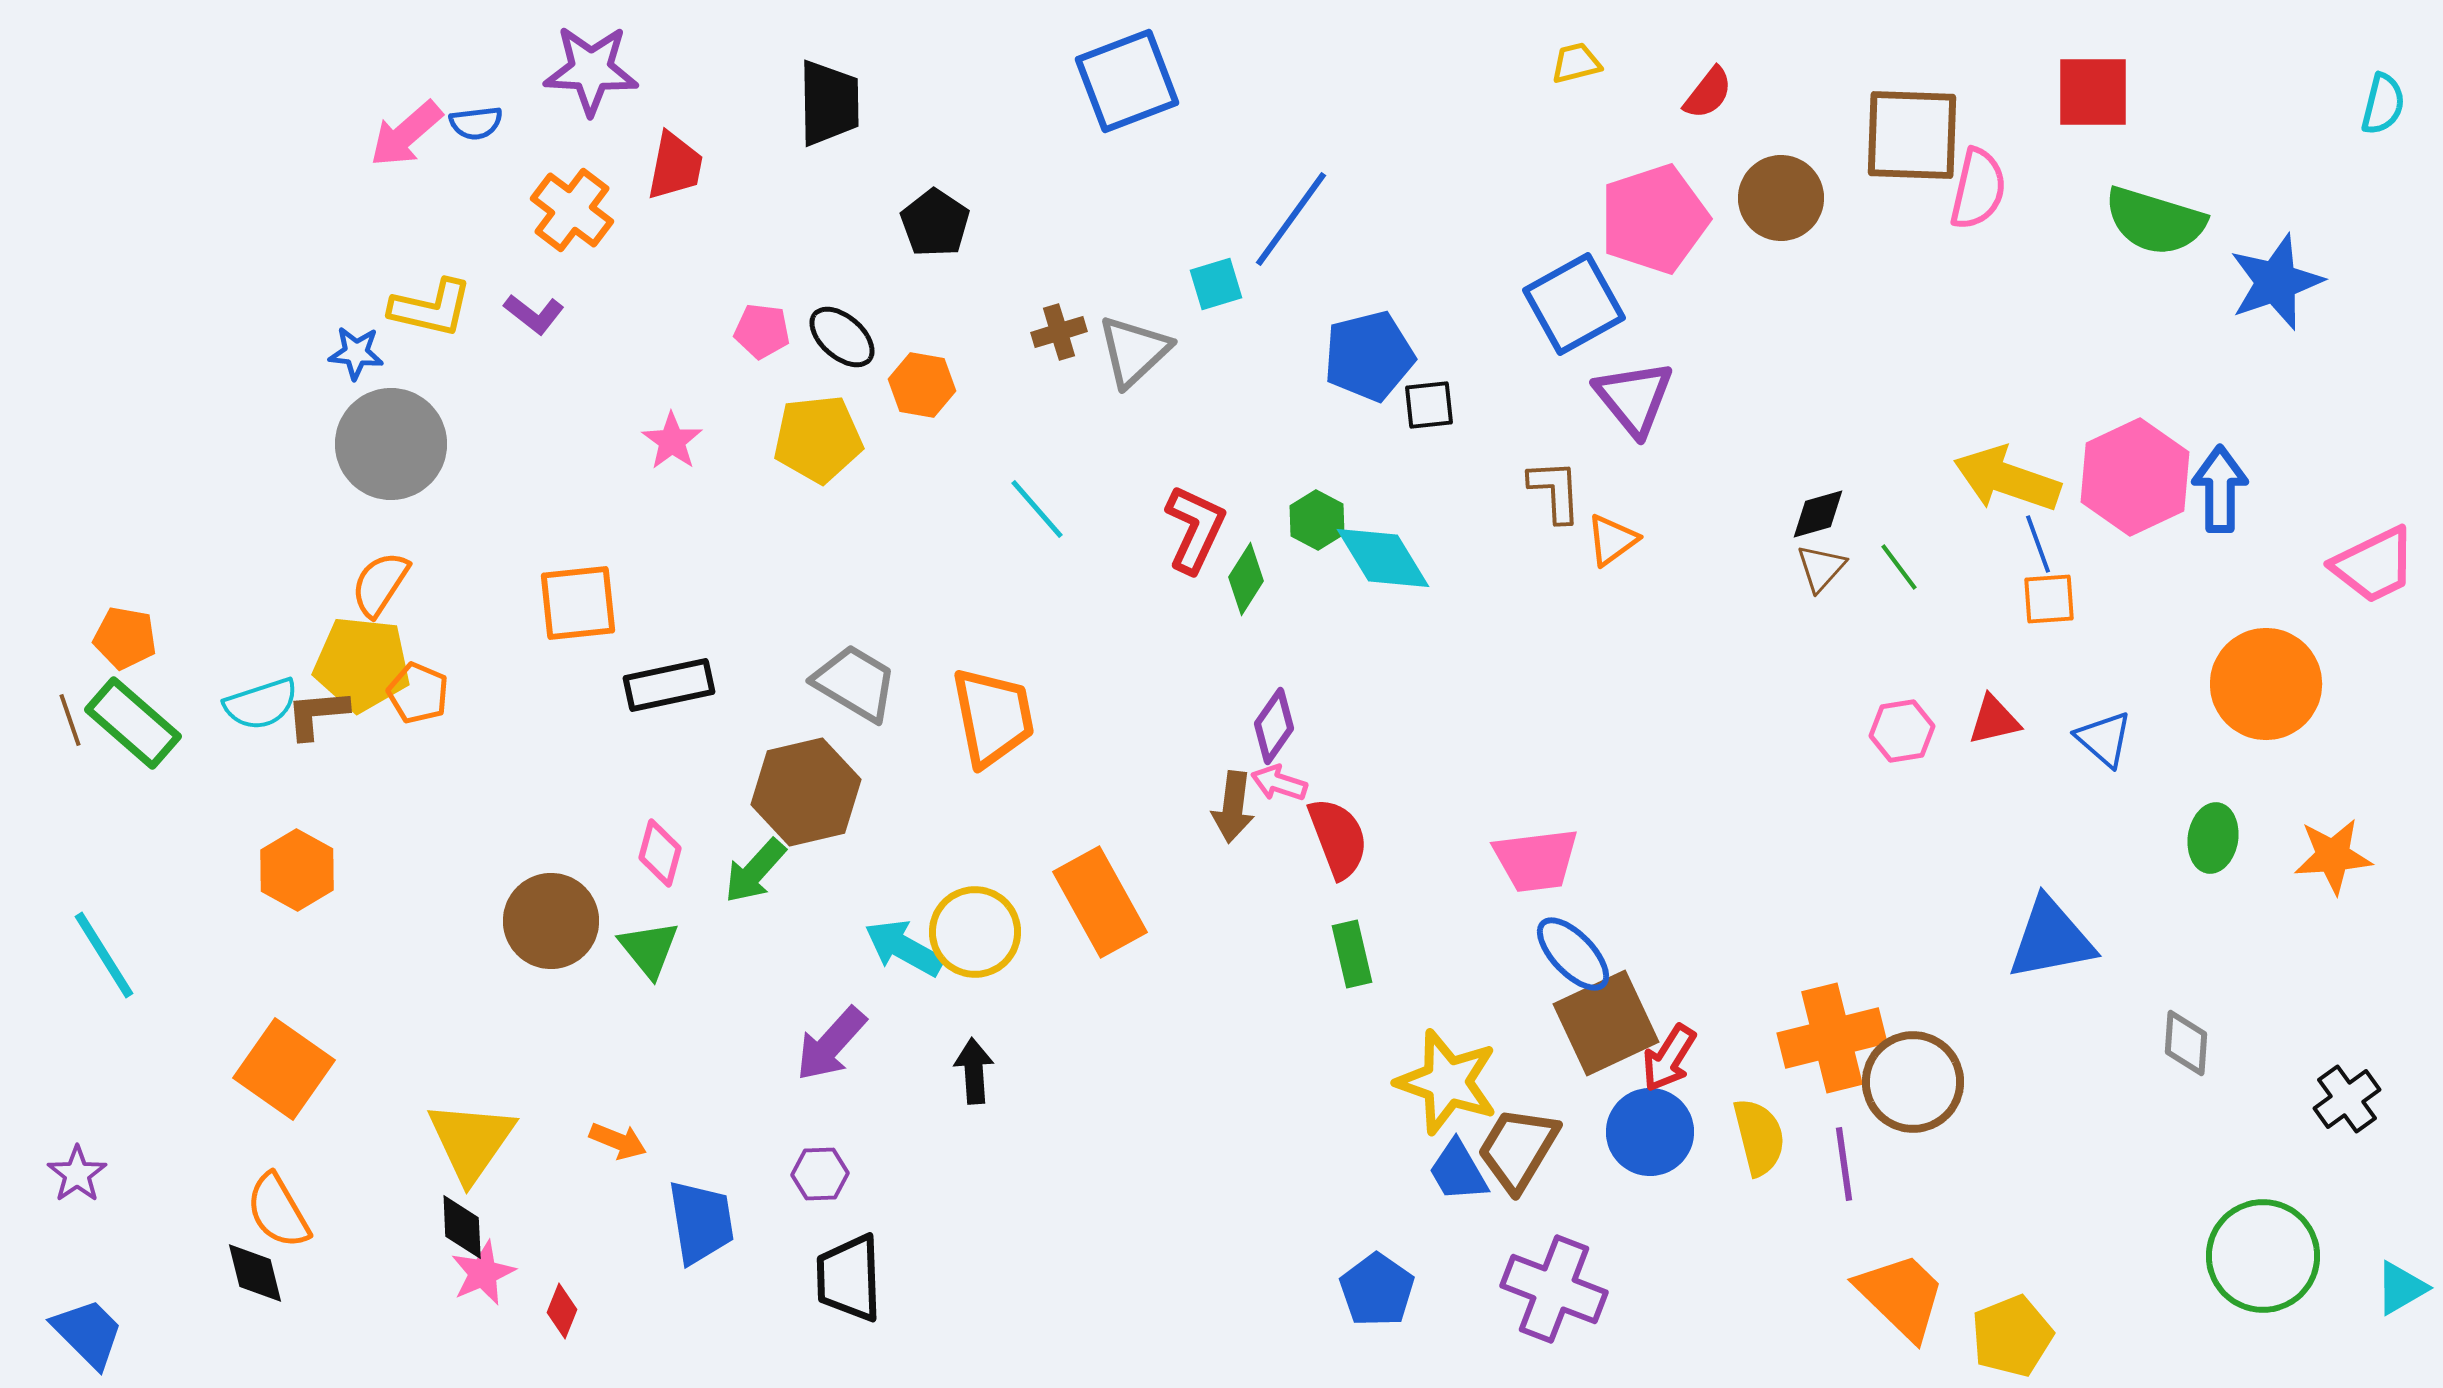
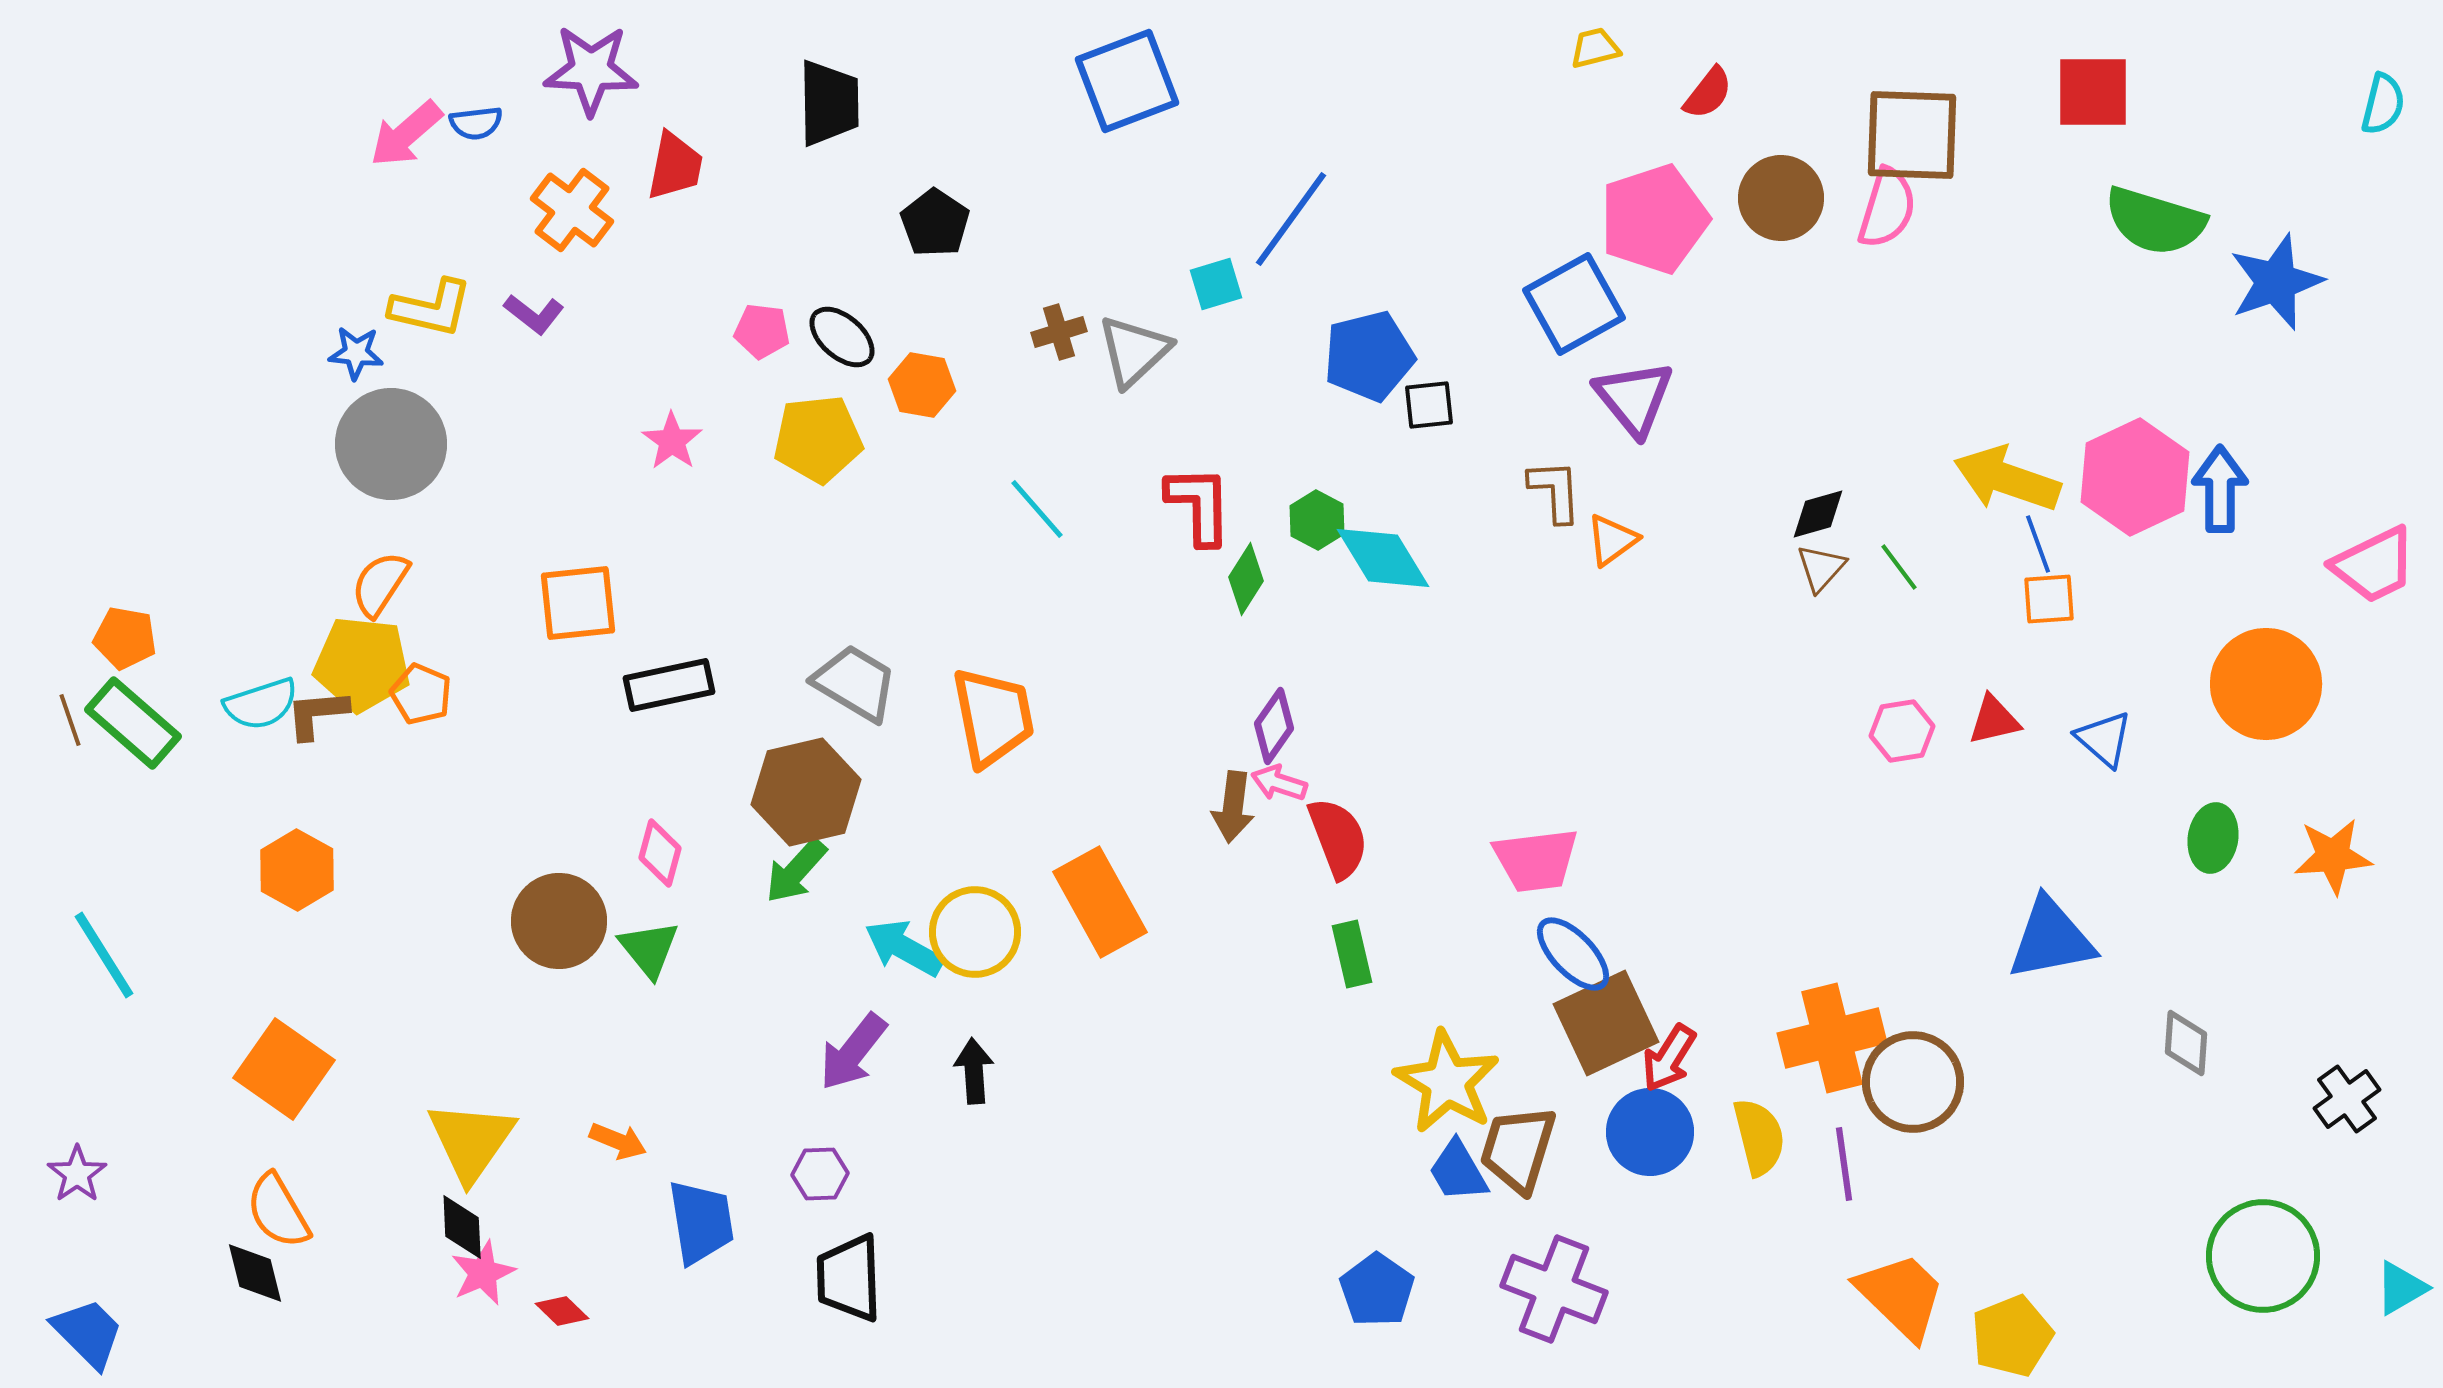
yellow trapezoid at (1576, 63): moved 19 px right, 15 px up
pink semicircle at (1978, 189): moved 91 px left, 19 px down; rotated 4 degrees clockwise
red L-shape at (1195, 529): moved 4 px right, 24 px up; rotated 26 degrees counterclockwise
orange pentagon at (418, 693): moved 3 px right, 1 px down
green arrow at (755, 871): moved 41 px right
brown circle at (551, 921): moved 8 px right
purple arrow at (831, 1044): moved 22 px right, 8 px down; rotated 4 degrees counterclockwise
yellow star at (1447, 1082): rotated 12 degrees clockwise
brown trapezoid at (1518, 1149): rotated 14 degrees counterclockwise
red diamond at (562, 1311): rotated 68 degrees counterclockwise
